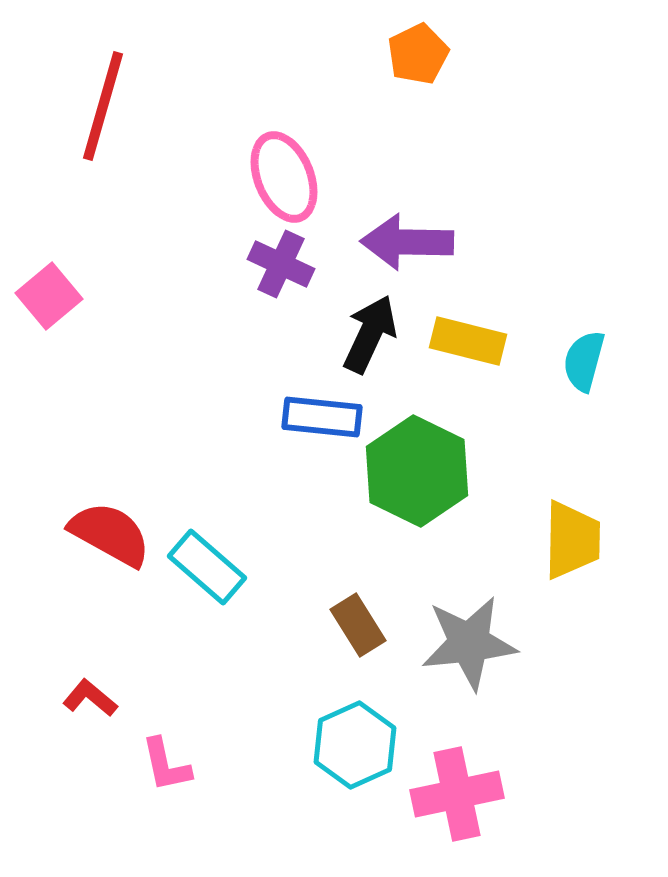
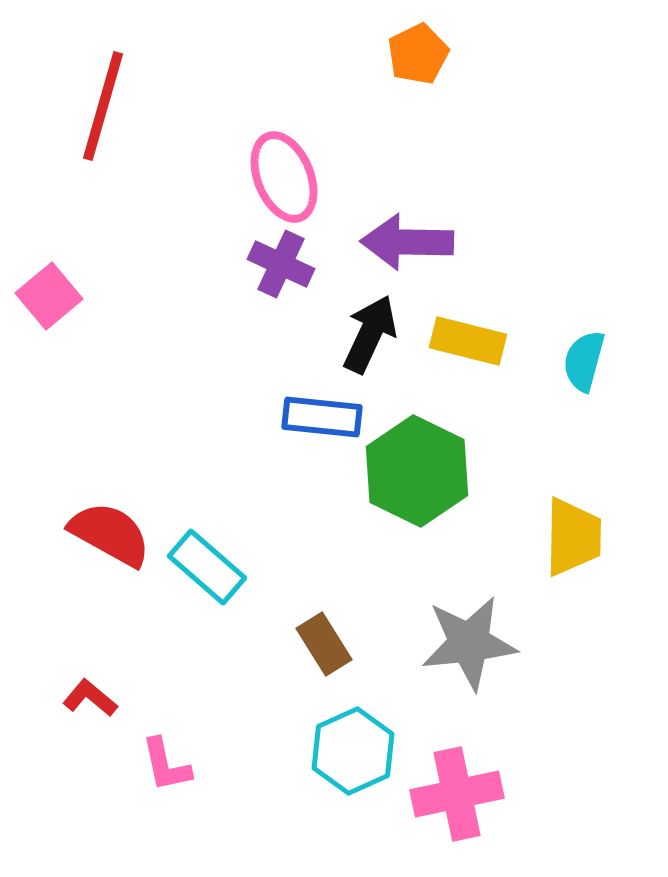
yellow trapezoid: moved 1 px right, 3 px up
brown rectangle: moved 34 px left, 19 px down
cyan hexagon: moved 2 px left, 6 px down
